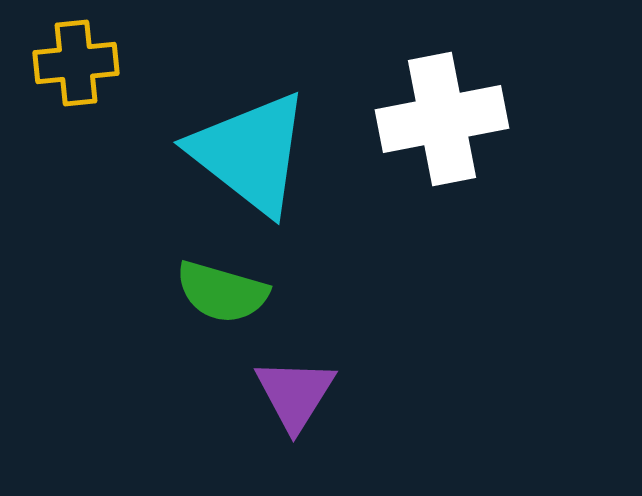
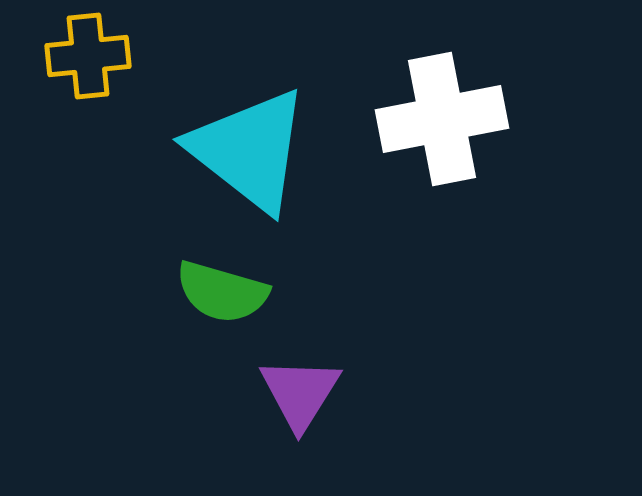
yellow cross: moved 12 px right, 7 px up
cyan triangle: moved 1 px left, 3 px up
purple triangle: moved 5 px right, 1 px up
